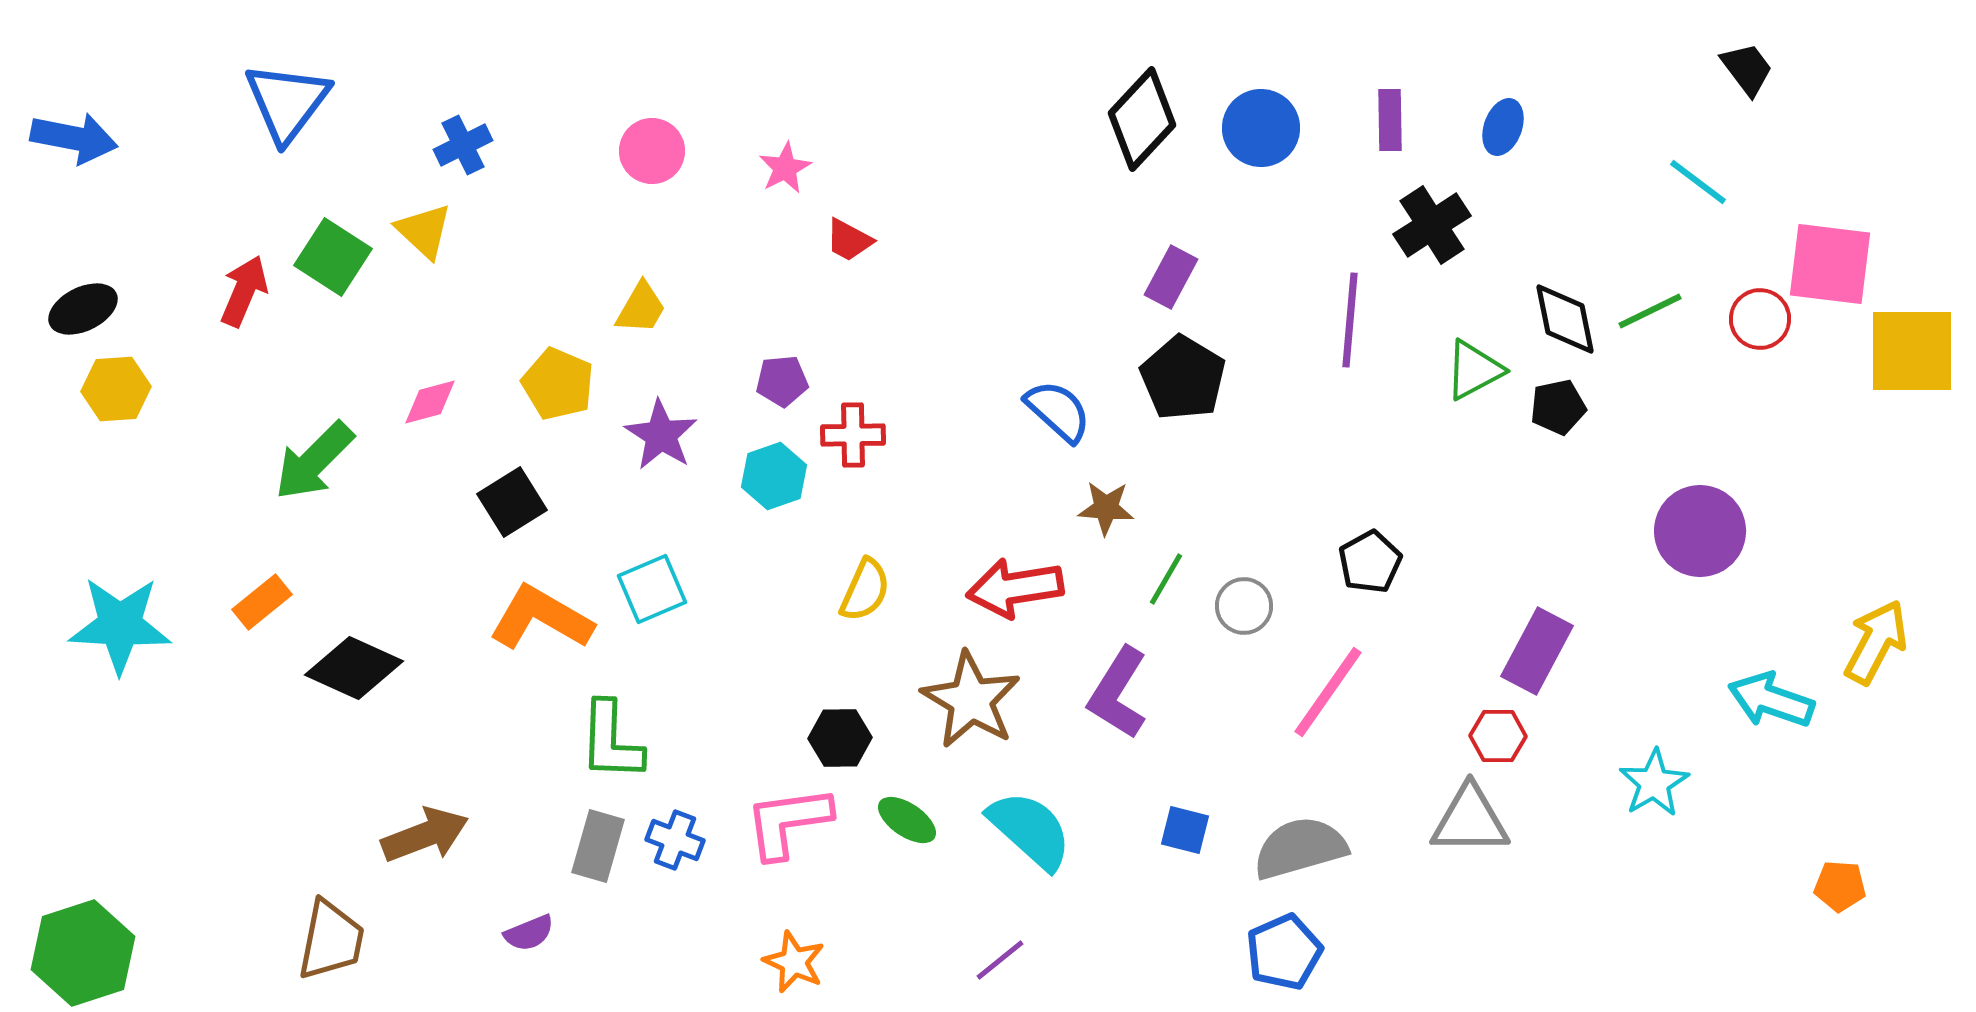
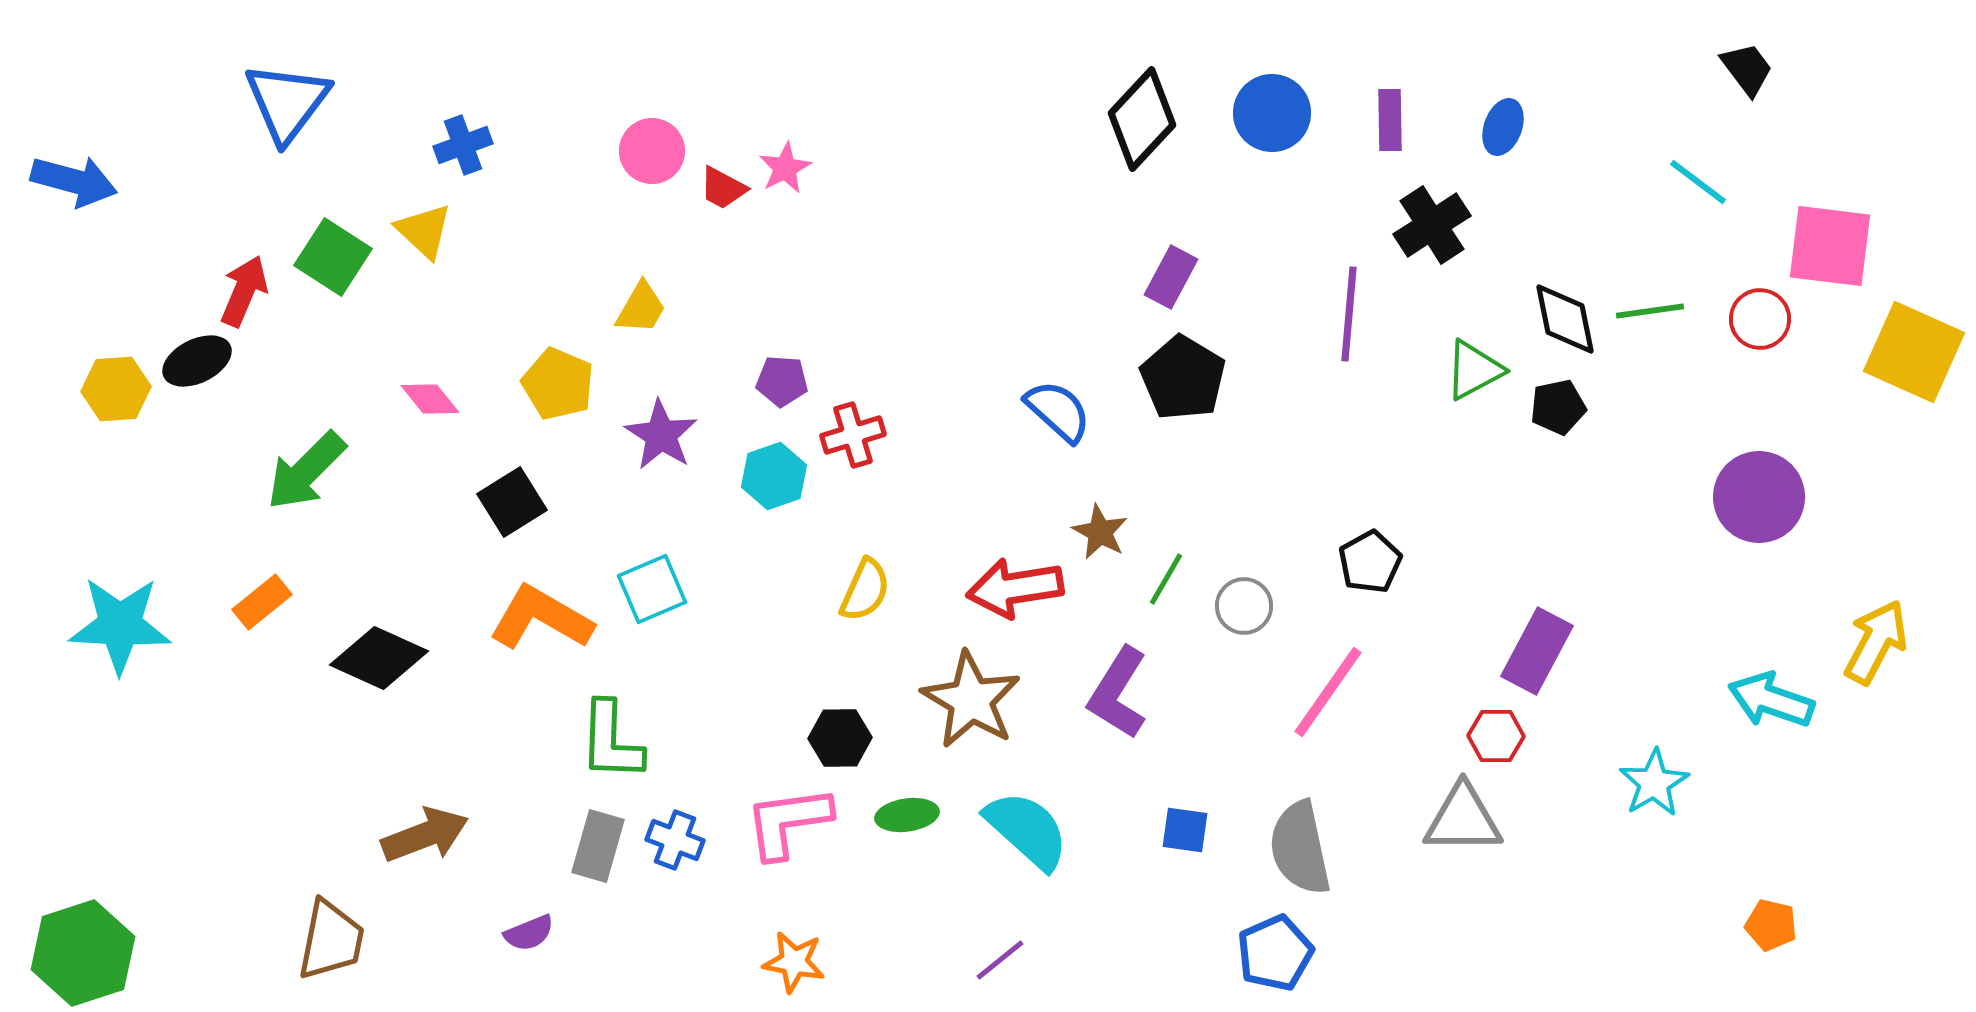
blue circle at (1261, 128): moved 11 px right, 15 px up
blue arrow at (74, 138): moved 43 px down; rotated 4 degrees clockwise
blue cross at (463, 145): rotated 6 degrees clockwise
red trapezoid at (849, 240): moved 126 px left, 52 px up
pink square at (1830, 264): moved 18 px up
black ellipse at (83, 309): moved 114 px right, 52 px down
green line at (1650, 311): rotated 18 degrees clockwise
purple line at (1350, 320): moved 1 px left, 6 px up
yellow square at (1912, 351): moved 2 px right, 1 px down; rotated 24 degrees clockwise
purple pentagon at (782, 381): rotated 9 degrees clockwise
pink diamond at (430, 402): moved 3 px up; rotated 66 degrees clockwise
red cross at (853, 435): rotated 16 degrees counterclockwise
green arrow at (314, 461): moved 8 px left, 10 px down
brown star at (1106, 508): moved 6 px left, 24 px down; rotated 24 degrees clockwise
purple circle at (1700, 531): moved 59 px right, 34 px up
black diamond at (354, 668): moved 25 px right, 10 px up
red hexagon at (1498, 736): moved 2 px left
green ellipse at (907, 820): moved 5 px up; rotated 42 degrees counterclockwise
gray triangle at (1470, 820): moved 7 px left, 1 px up
cyan semicircle at (1030, 830): moved 3 px left
blue square at (1185, 830): rotated 6 degrees counterclockwise
gray semicircle at (1300, 848): rotated 86 degrees counterclockwise
orange pentagon at (1840, 886): moved 69 px left, 39 px down; rotated 9 degrees clockwise
blue pentagon at (1284, 952): moved 9 px left, 1 px down
orange star at (794, 962): rotated 14 degrees counterclockwise
